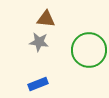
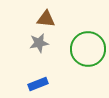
gray star: moved 1 px down; rotated 18 degrees counterclockwise
green circle: moved 1 px left, 1 px up
